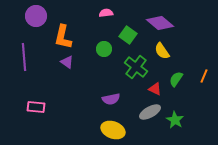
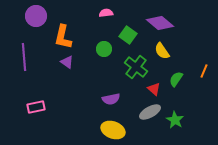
orange line: moved 5 px up
red triangle: moved 1 px left; rotated 16 degrees clockwise
pink rectangle: rotated 18 degrees counterclockwise
